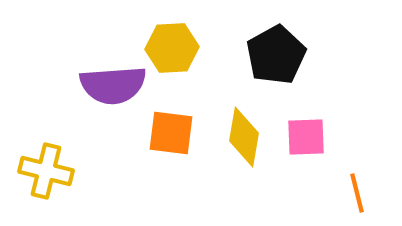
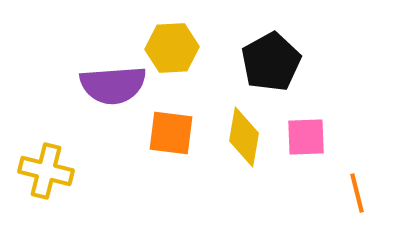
black pentagon: moved 5 px left, 7 px down
